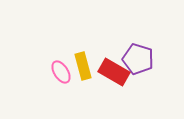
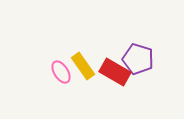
yellow rectangle: rotated 20 degrees counterclockwise
red rectangle: moved 1 px right
